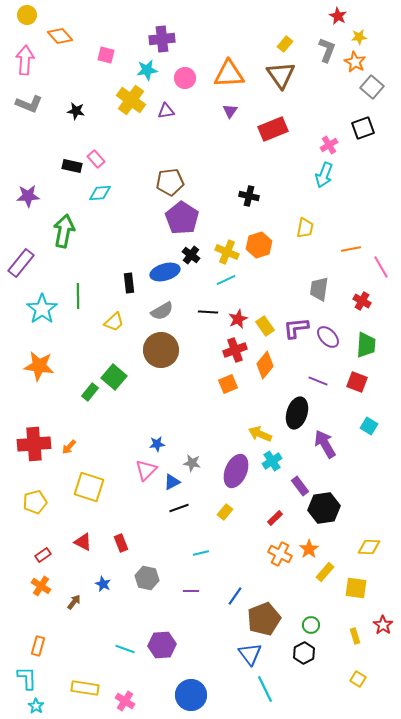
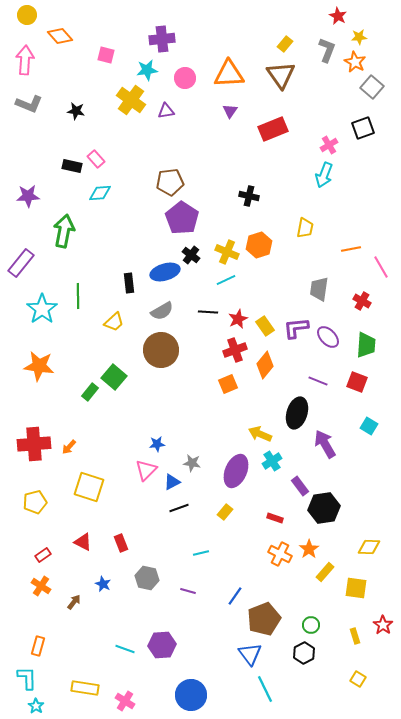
red rectangle at (275, 518): rotated 63 degrees clockwise
purple line at (191, 591): moved 3 px left; rotated 14 degrees clockwise
